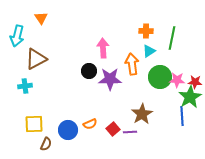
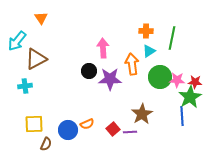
cyan arrow: moved 5 px down; rotated 25 degrees clockwise
orange semicircle: moved 3 px left
